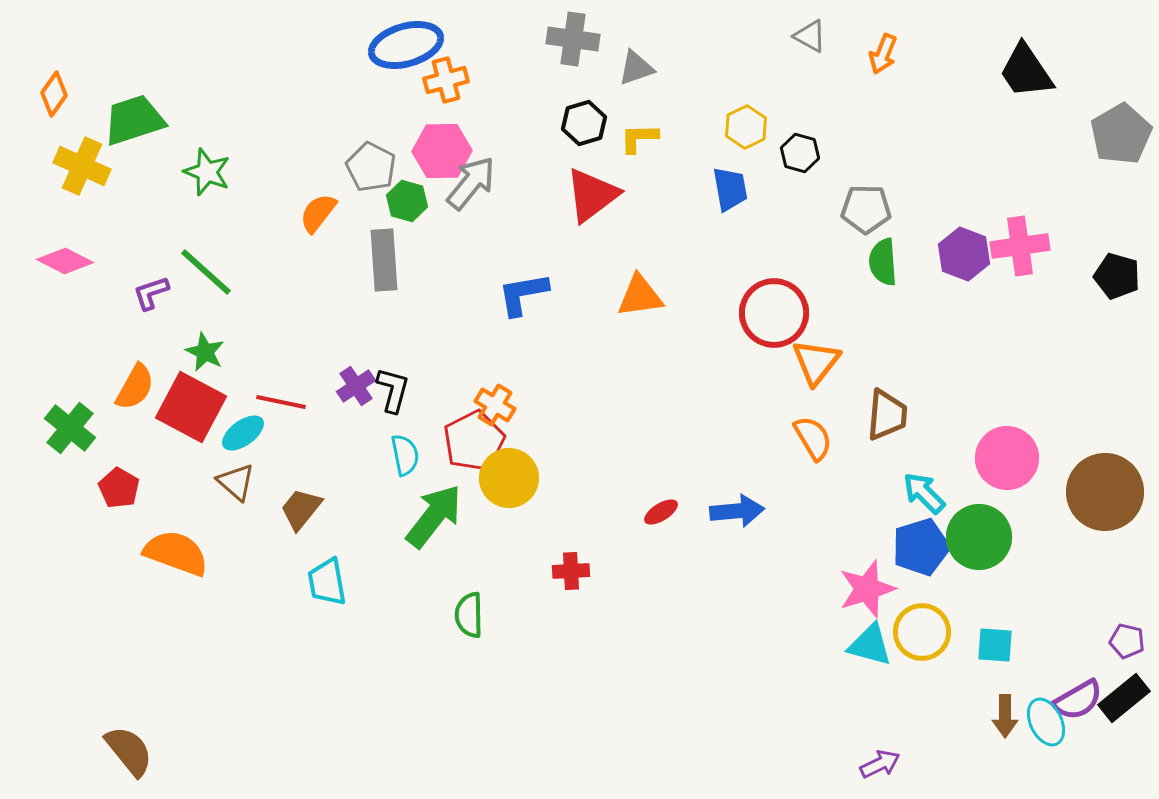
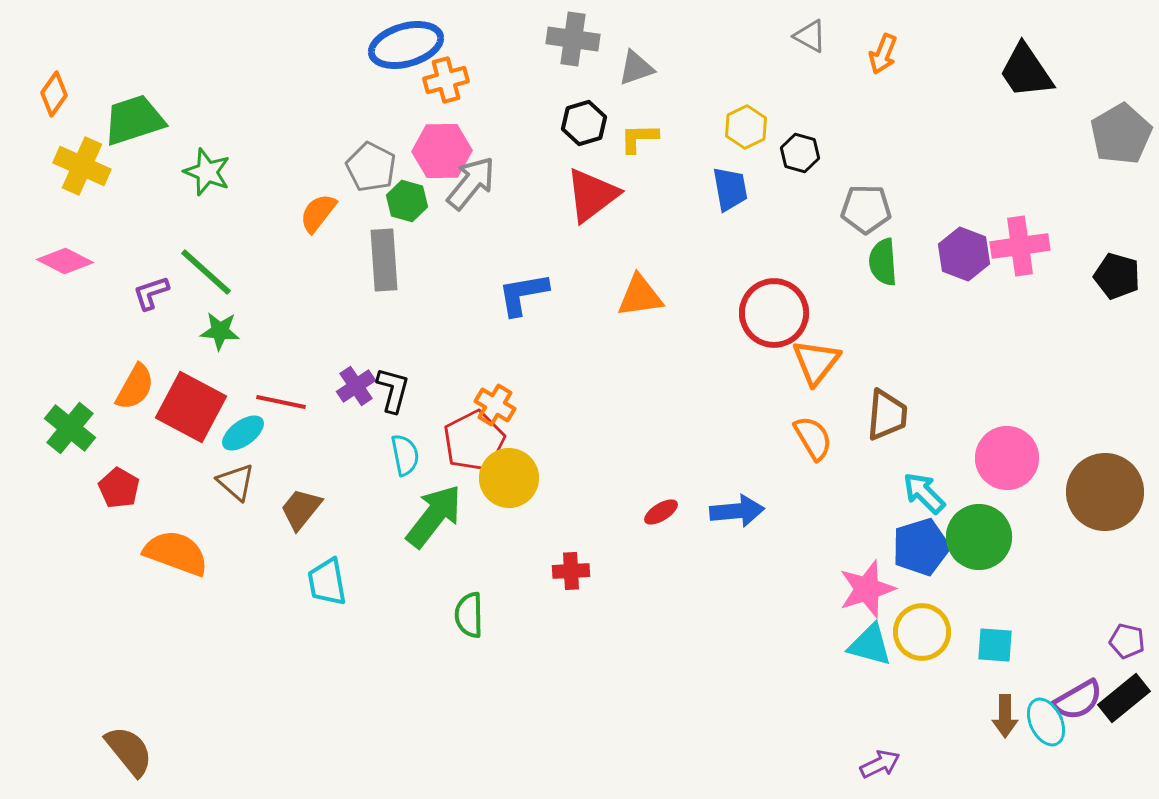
green star at (205, 352): moved 15 px right, 21 px up; rotated 21 degrees counterclockwise
